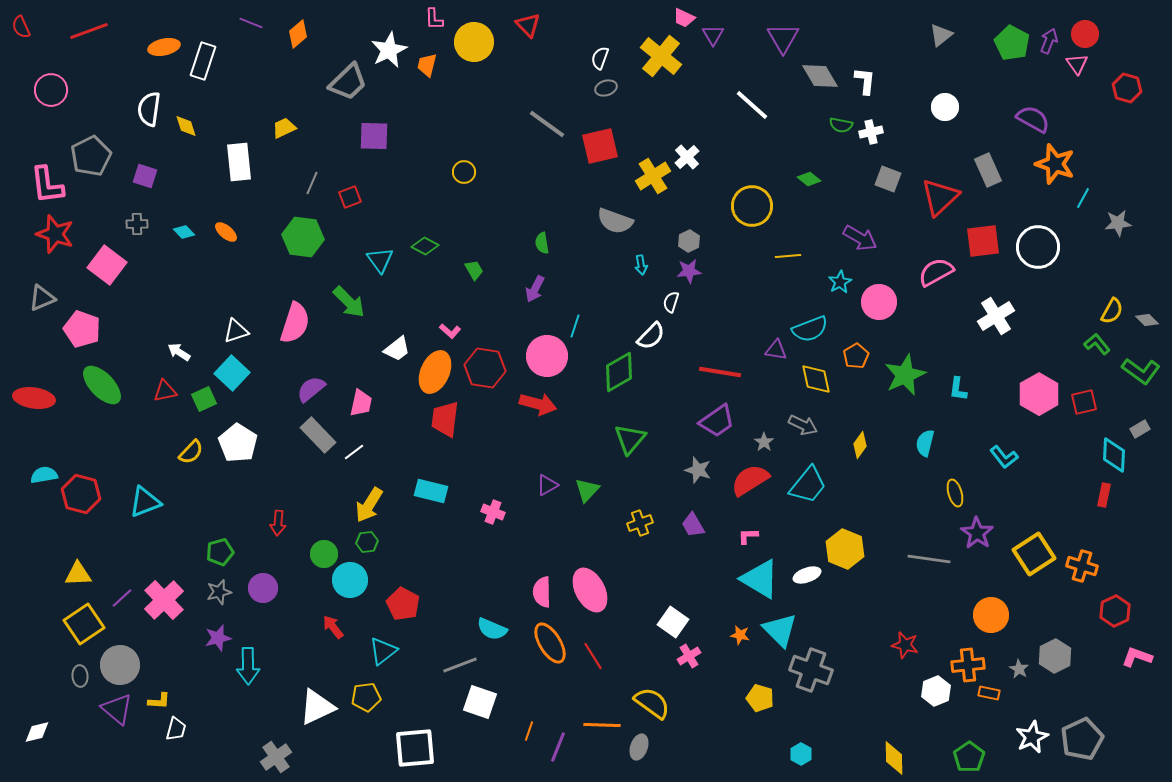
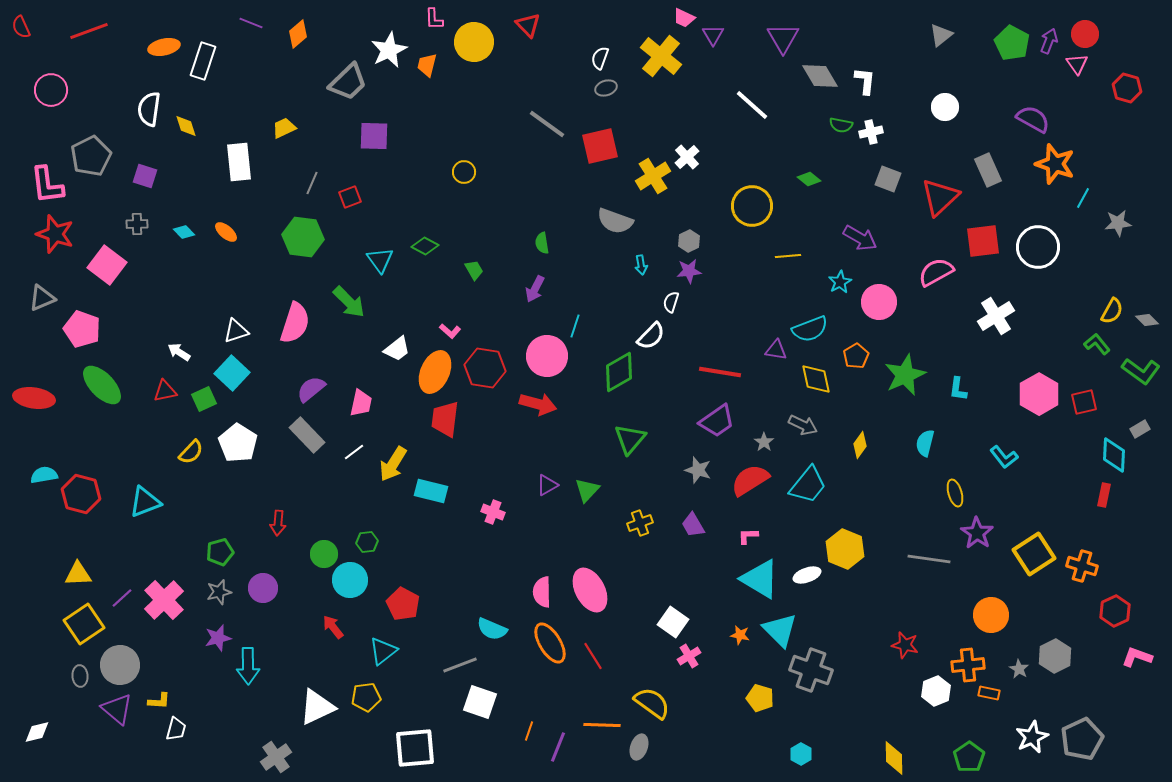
gray rectangle at (318, 435): moved 11 px left
yellow arrow at (369, 505): moved 24 px right, 41 px up
